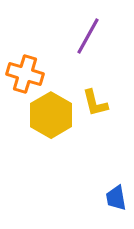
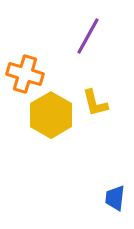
blue trapezoid: moved 1 px left; rotated 16 degrees clockwise
